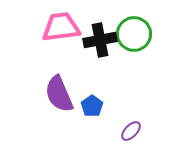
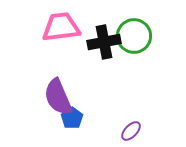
green circle: moved 2 px down
black cross: moved 4 px right, 2 px down
purple semicircle: moved 1 px left, 3 px down
blue pentagon: moved 20 px left, 12 px down
